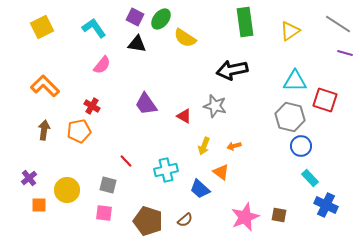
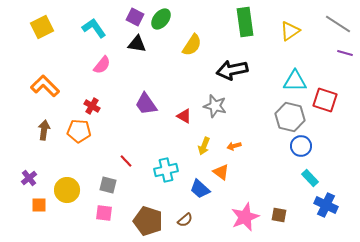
yellow semicircle: moved 7 px right, 7 px down; rotated 90 degrees counterclockwise
orange pentagon: rotated 15 degrees clockwise
